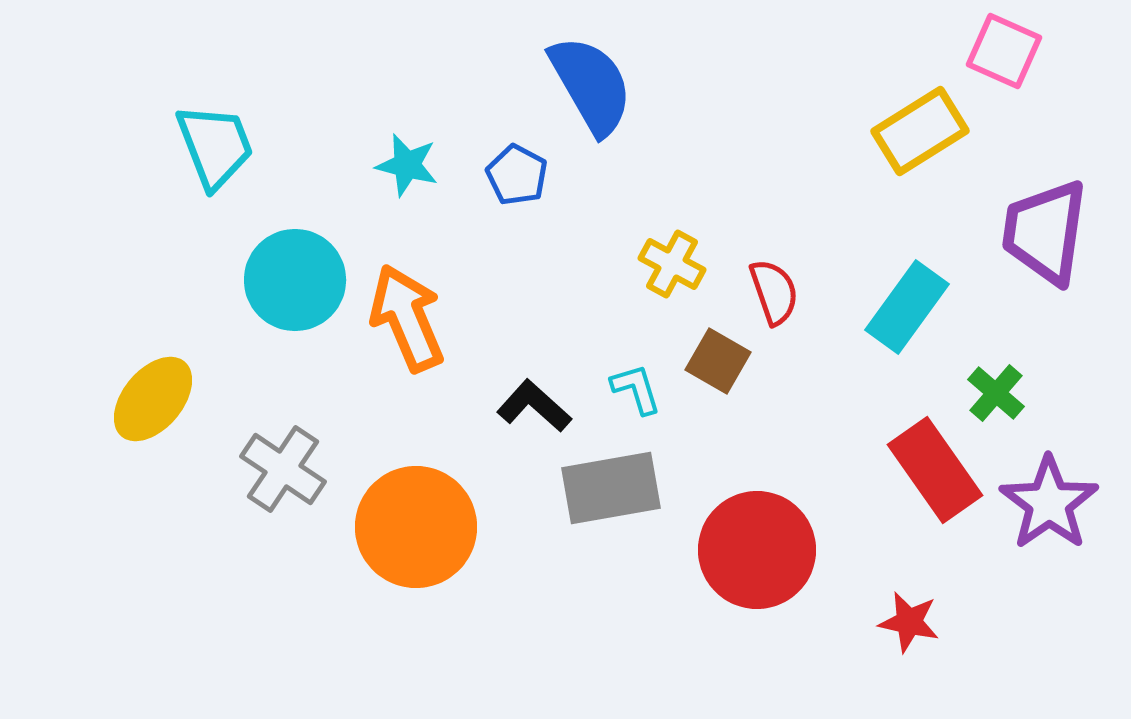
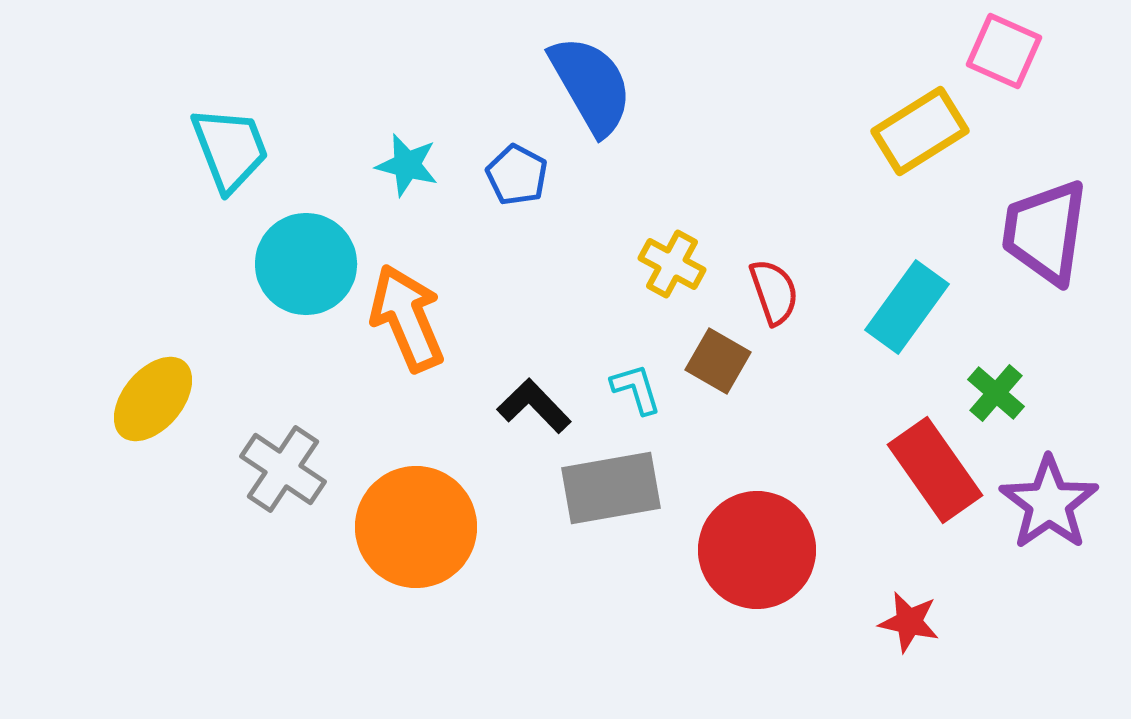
cyan trapezoid: moved 15 px right, 3 px down
cyan circle: moved 11 px right, 16 px up
black L-shape: rotated 4 degrees clockwise
